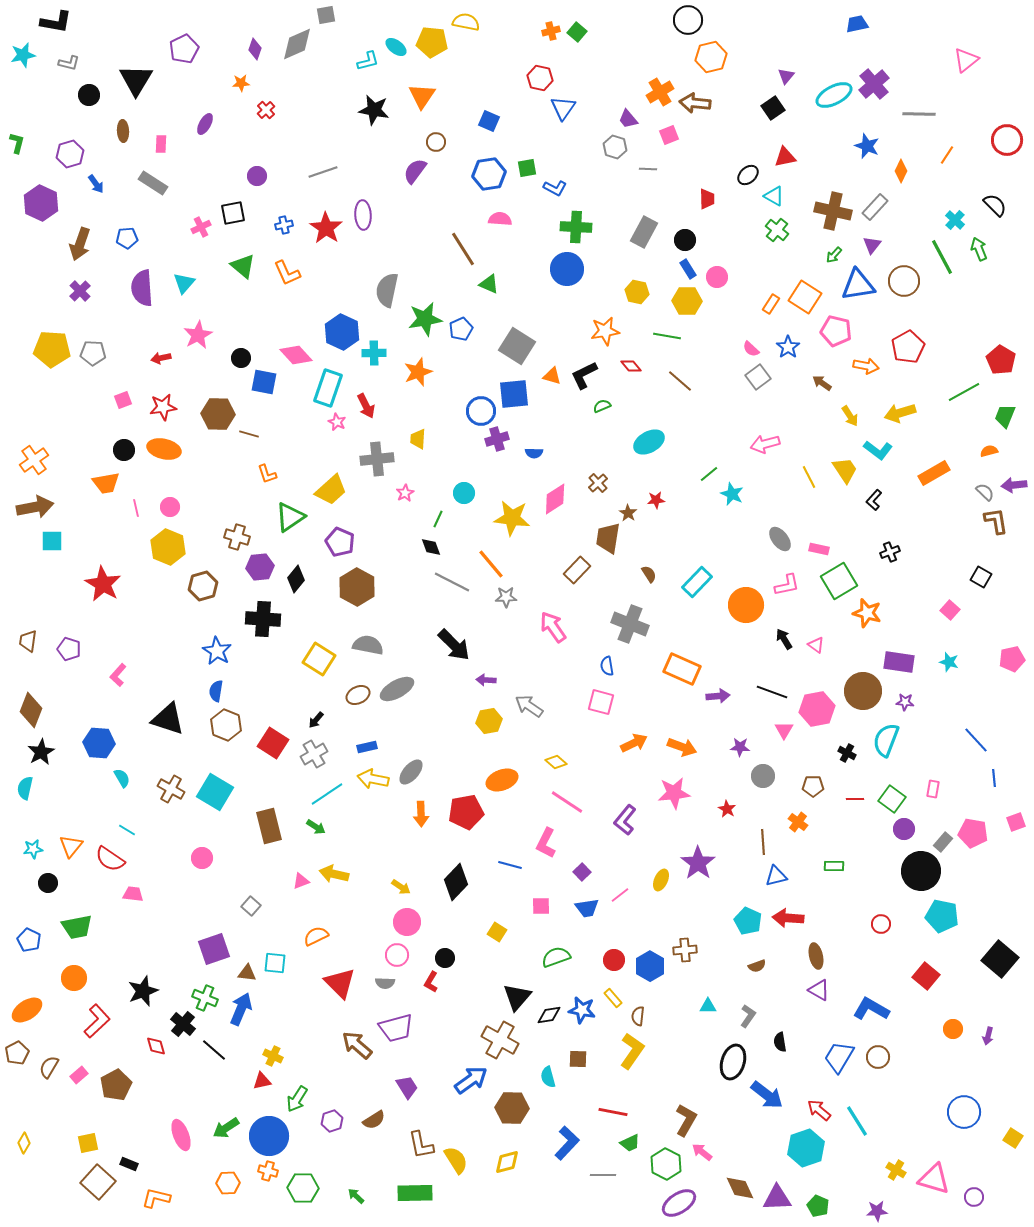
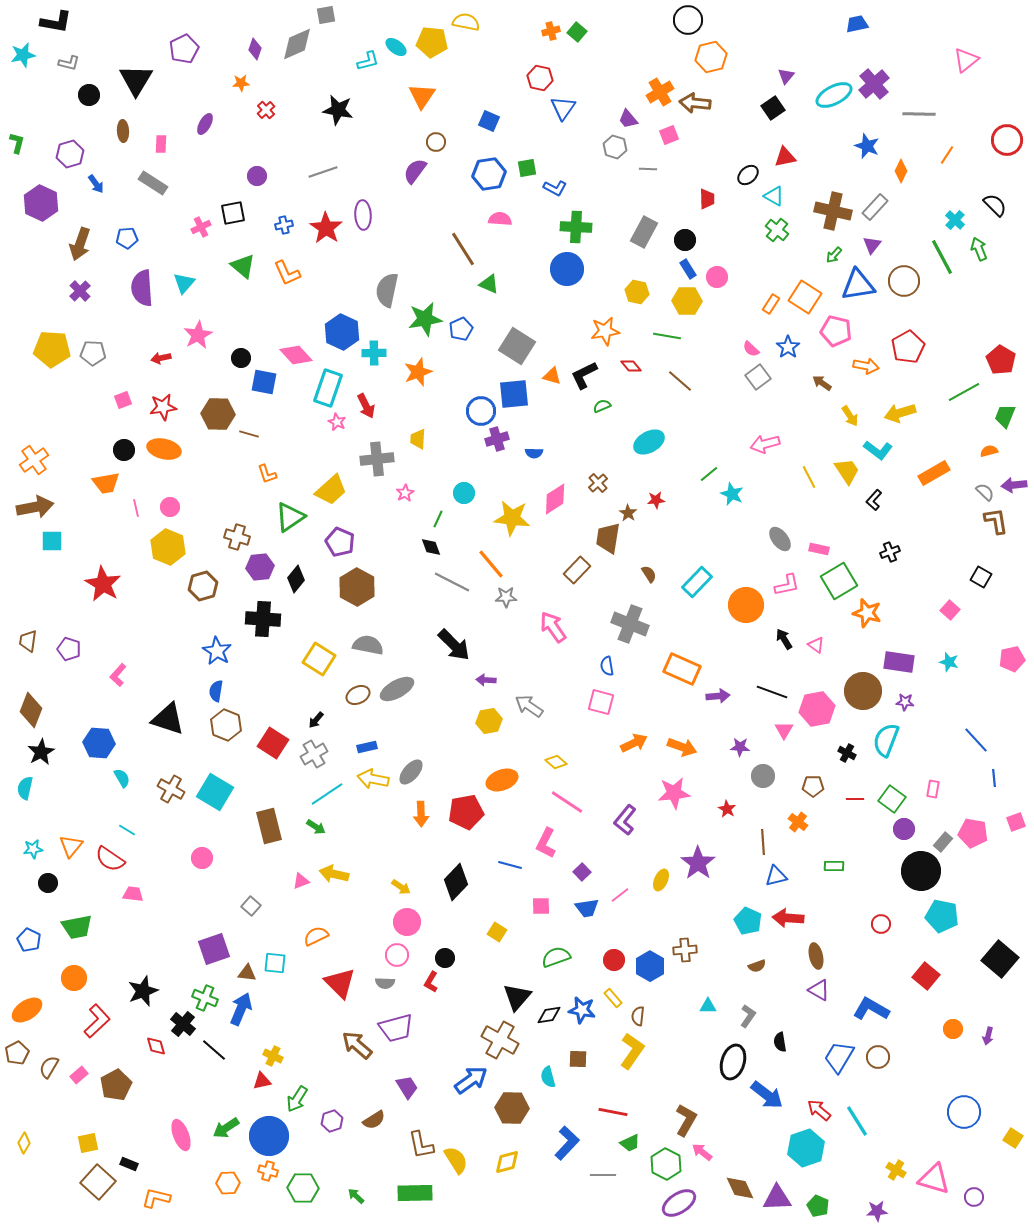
black star at (374, 110): moved 36 px left
yellow trapezoid at (845, 470): moved 2 px right, 1 px down
